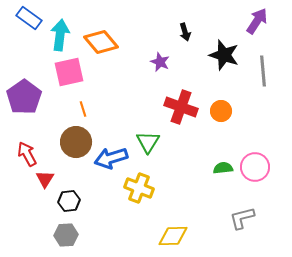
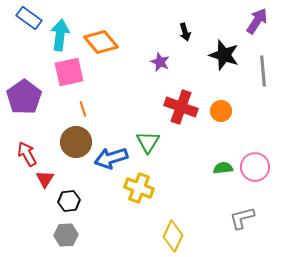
yellow diamond: rotated 64 degrees counterclockwise
